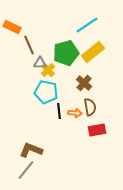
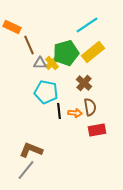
yellow cross: moved 4 px right, 7 px up
